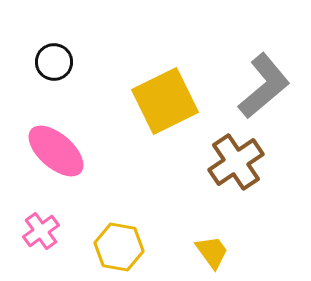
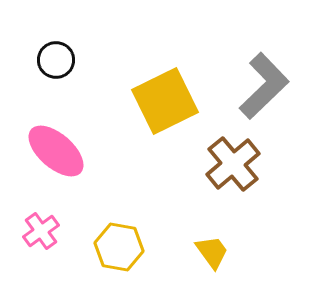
black circle: moved 2 px right, 2 px up
gray L-shape: rotated 4 degrees counterclockwise
brown cross: moved 3 px left, 2 px down; rotated 6 degrees counterclockwise
